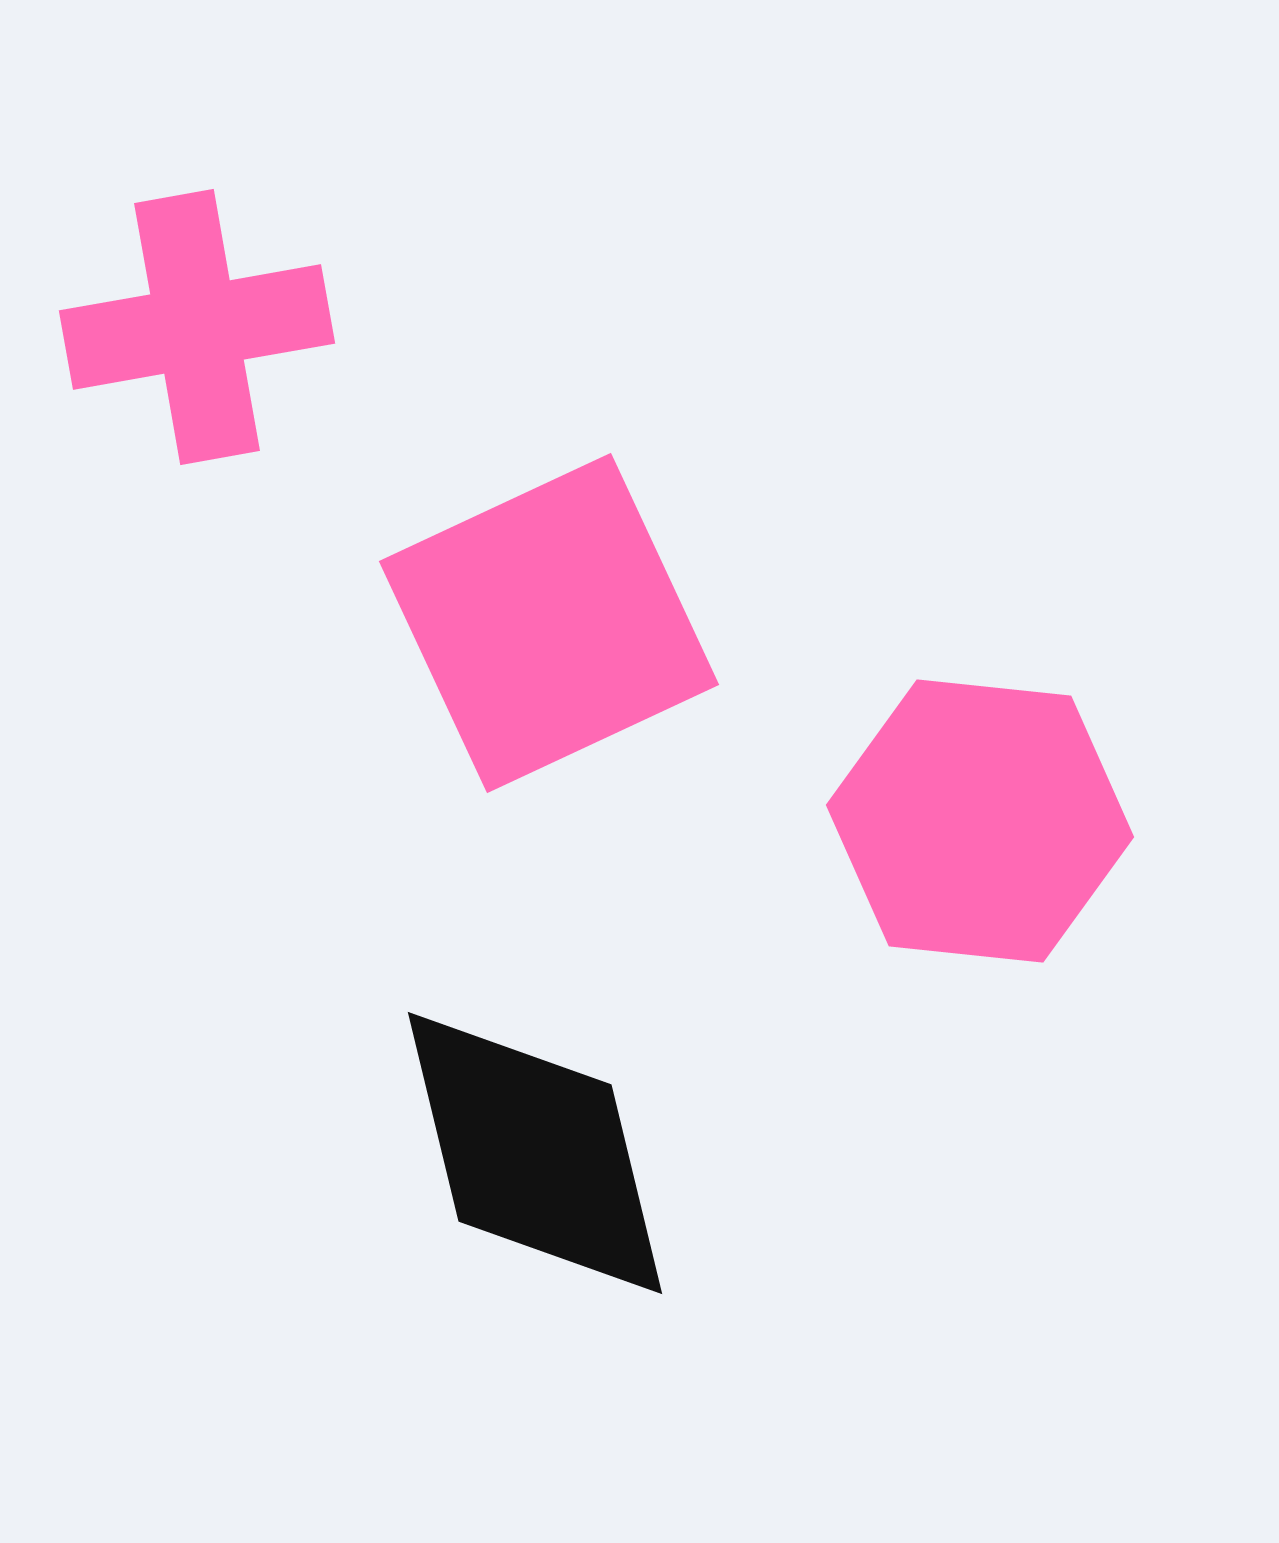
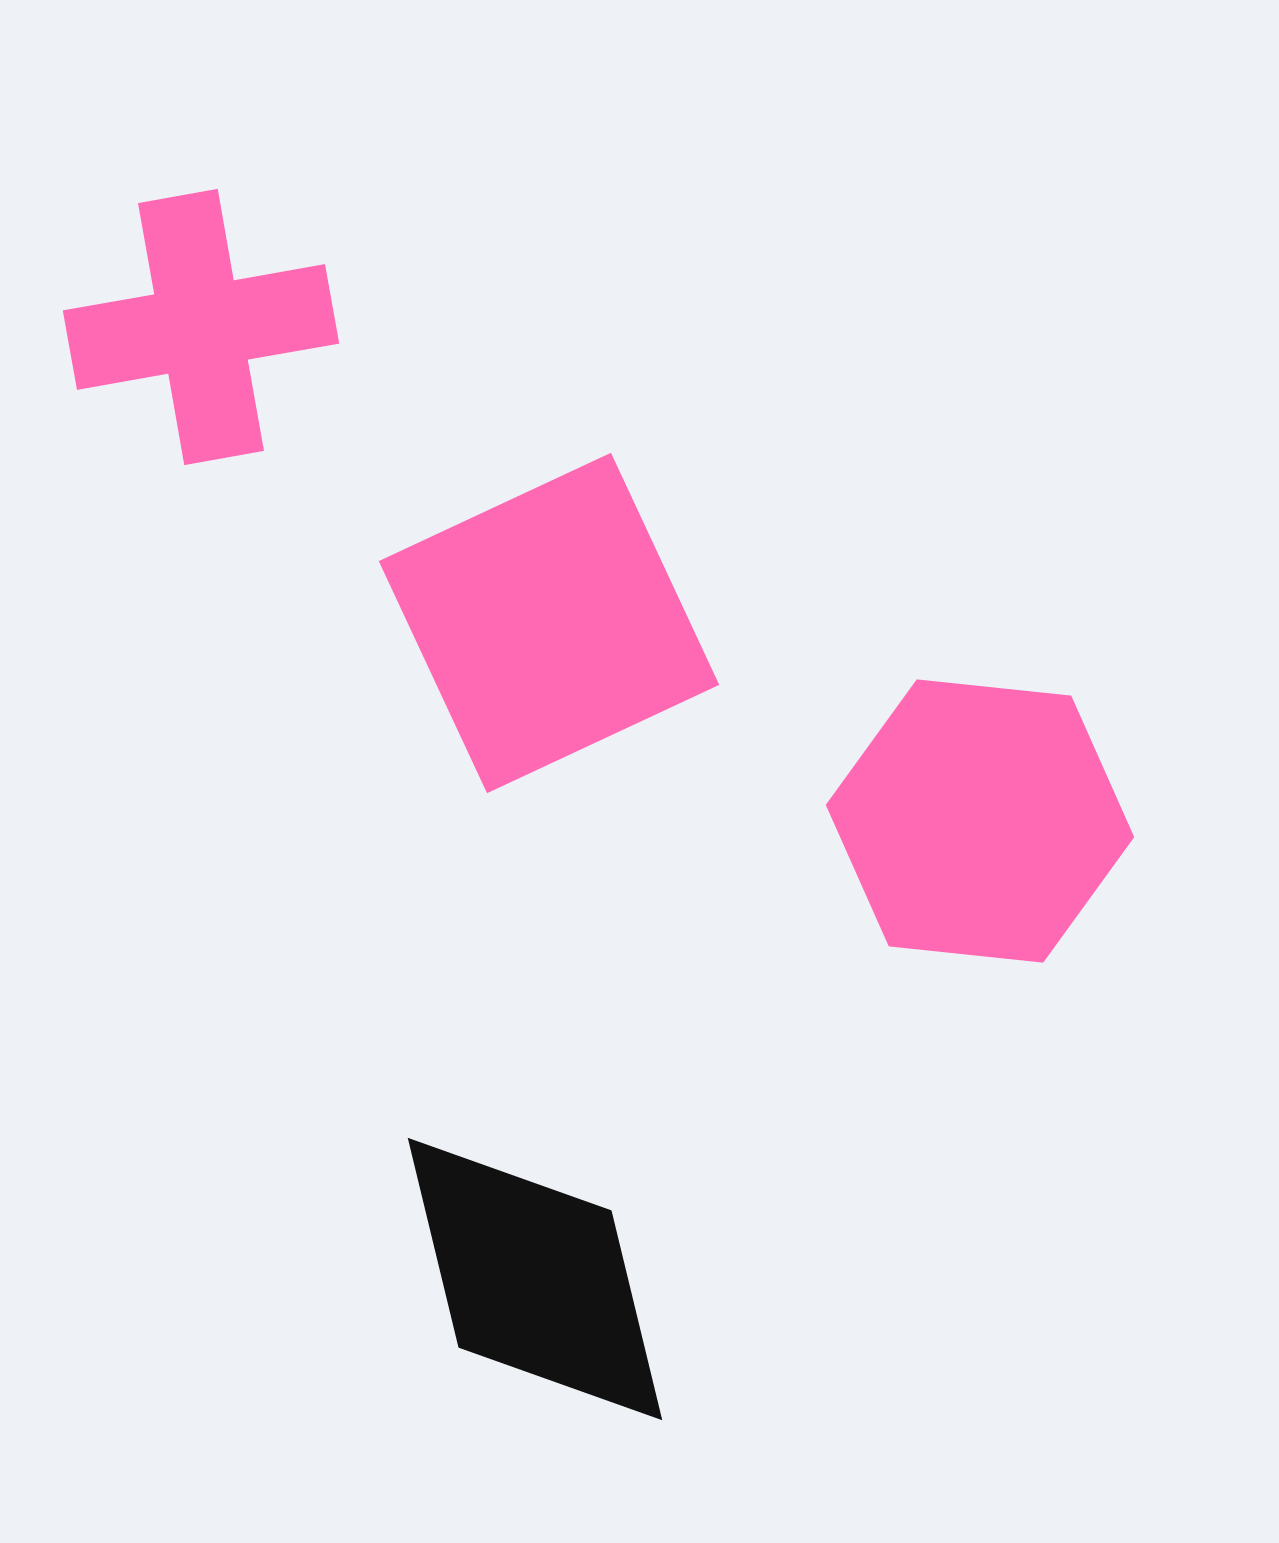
pink cross: moved 4 px right
black diamond: moved 126 px down
